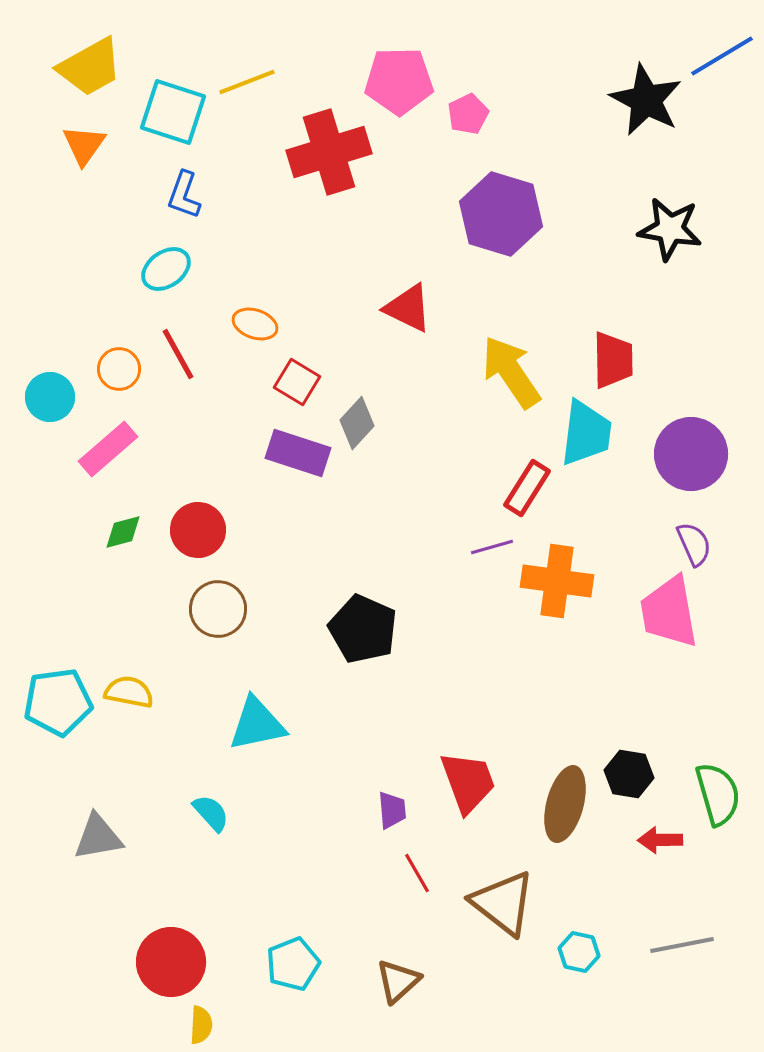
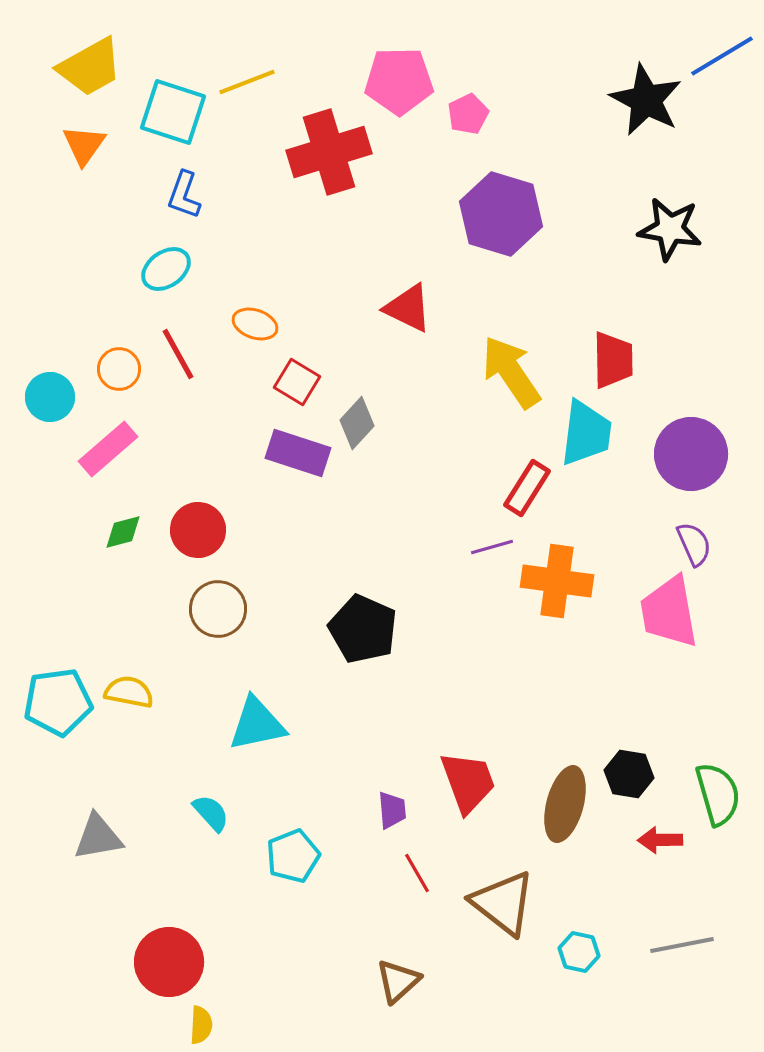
red circle at (171, 962): moved 2 px left
cyan pentagon at (293, 964): moved 108 px up
